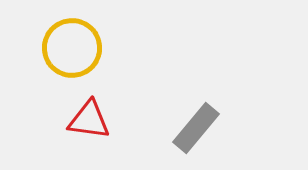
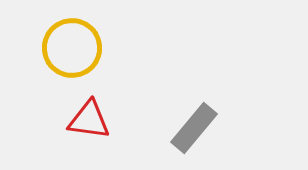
gray rectangle: moved 2 px left
